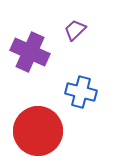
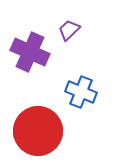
purple trapezoid: moved 6 px left
blue cross: rotated 8 degrees clockwise
